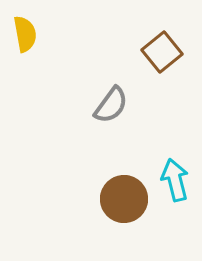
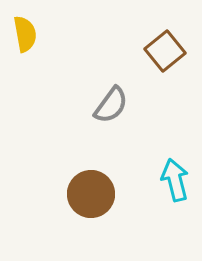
brown square: moved 3 px right, 1 px up
brown circle: moved 33 px left, 5 px up
